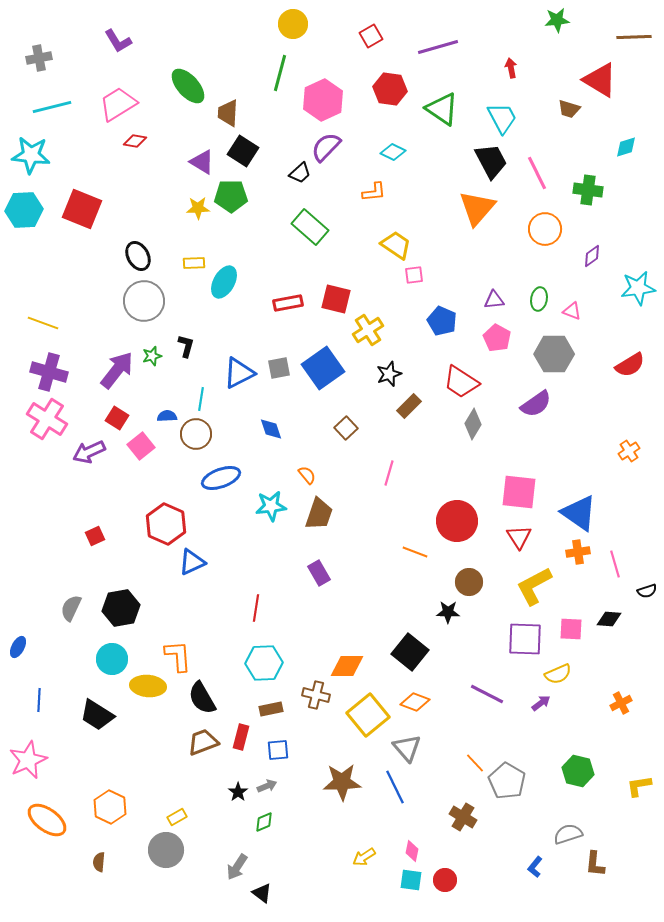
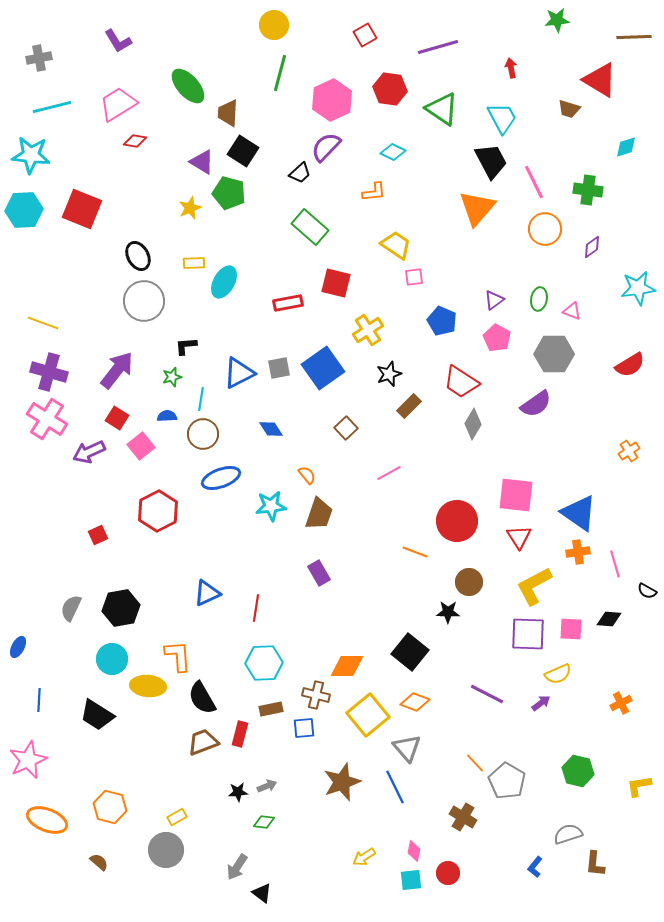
yellow circle at (293, 24): moved 19 px left, 1 px down
red square at (371, 36): moved 6 px left, 1 px up
pink hexagon at (323, 100): moved 9 px right
pink line at (537, 173): moved 3 px left, 9 px down
green pentagon at (231, 196): moved 2 px left, 3 px up; rotated 16 degrees clockwise
yellow star at (198, 208): moved 8 px left; rotated 20 degrees counterclockwise
purple diamond at (592, 256): moved 9 px up
pink square at (414, 275): moved 2 px down
red square at (336, 299): moved 16 px up
purple triangle at (494, 300): rotated 30 degrees counterclockwise
black L-shape at (186, 346): rotated 110 degrees counterclockwise
green star at (152, 356): moved 20 px right, 21 px down
blue diamond at (271, 429): rotated 15 degrees counterclockwise
brown circle at (196, 434): moved 7 px right
pink line at (389, 473): rotated 45 degrees clockwise
pink square at (519, 492): moved 3 px left, 3 px down
red hexagon at (166, 524): moved 8 px left, 13 px up; rotated 9 degrees clockwise
red square at (95, 536): moved 3 px right, 1 px up
blue triangle at (192, 562): moved 15 px right, 31 px down
black semicircle at (647, 591): rotated 48 degrees clockwise
purple square at (525, 639): moved 3 px right, 5 px up
red rectangle at (241, 737): moved 1 px left, 3 px up
blue square at (278, 750): moved 26 px right, 22 px up
brown star at (342, 782): rotated 18 degrees counterclockwise
black star at (238, 792): rotated 30 degrees clockwise
orange hexagon at (110, 807): rotated 12 degrees counterclockwise
orange ellipse at (47, 820): rotated 15 degrees counterclockwise
green diamond at (264, 822): rotated 30 degrees clockwise
pink diamond at (412, 851): moved 2 px right
brown semicircle at (99, 862): rotated 126 degrees clockwise
cyan square at (411, 880): rotated 15 degrees counterclockwise
red circle at (445, 880): moved 3 px right, 7 px up
